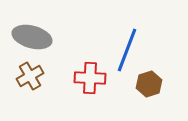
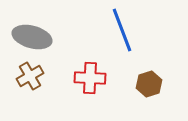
blue line: moved 5 px left, 20 px up; rotated 42 degrees counterclockwise
